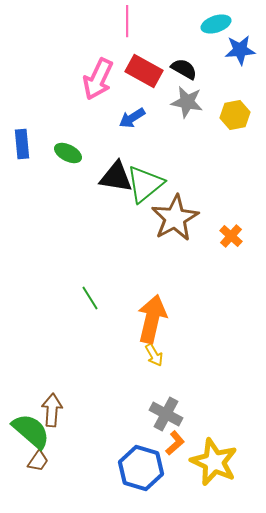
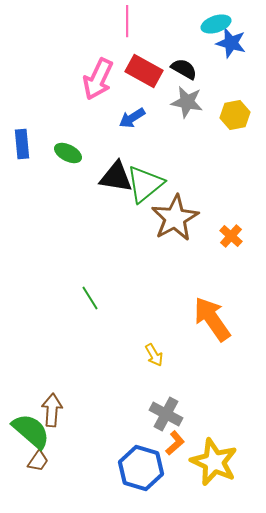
blue star: moved 9 px left, 7 px up; rotated 20 degrees clockwise
orange arrow: moved 60 px right; rotated 48 degrees counterclockwise
